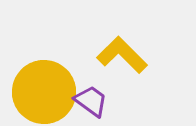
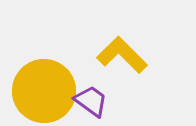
yellow circle: moved 1 px up
